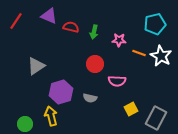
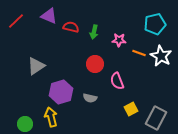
red line: rotated 12 degrees clockwise
pink semicircle: rotated 66 degrees clockwise
yellow arrow: moved 1 px down
